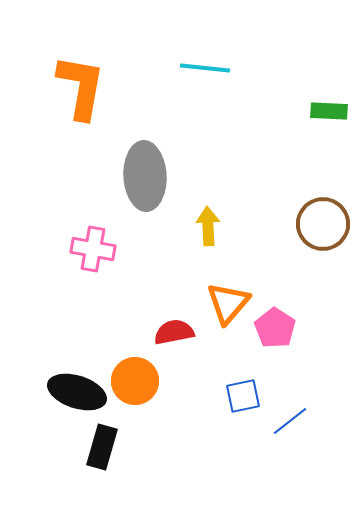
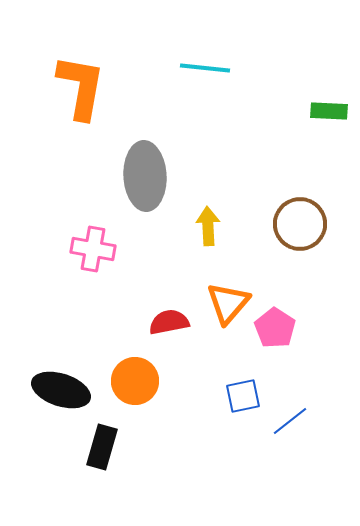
brown circle: moved 23 px left
red semicircle: moved 5 px left, 10 px up
black ellipse: moved 16 px left, 2 px up
